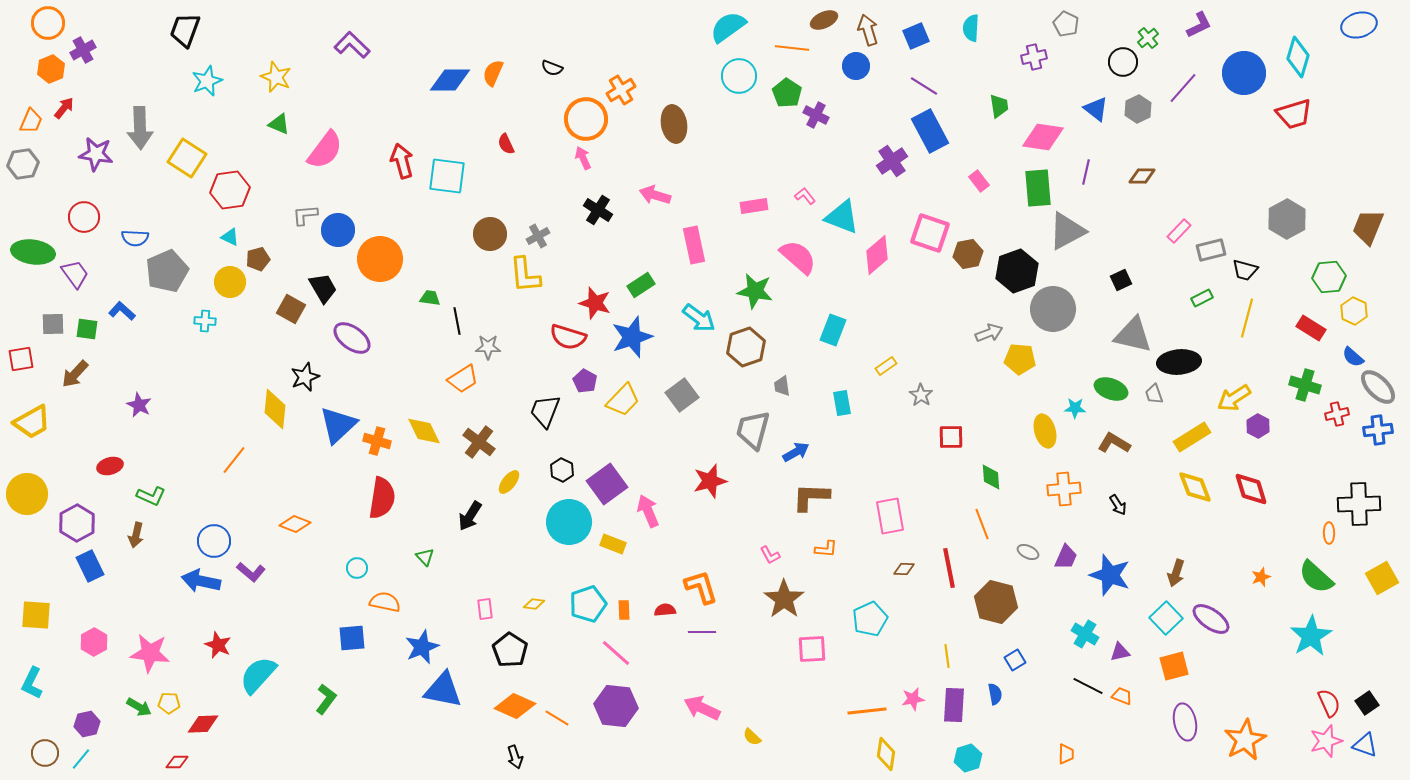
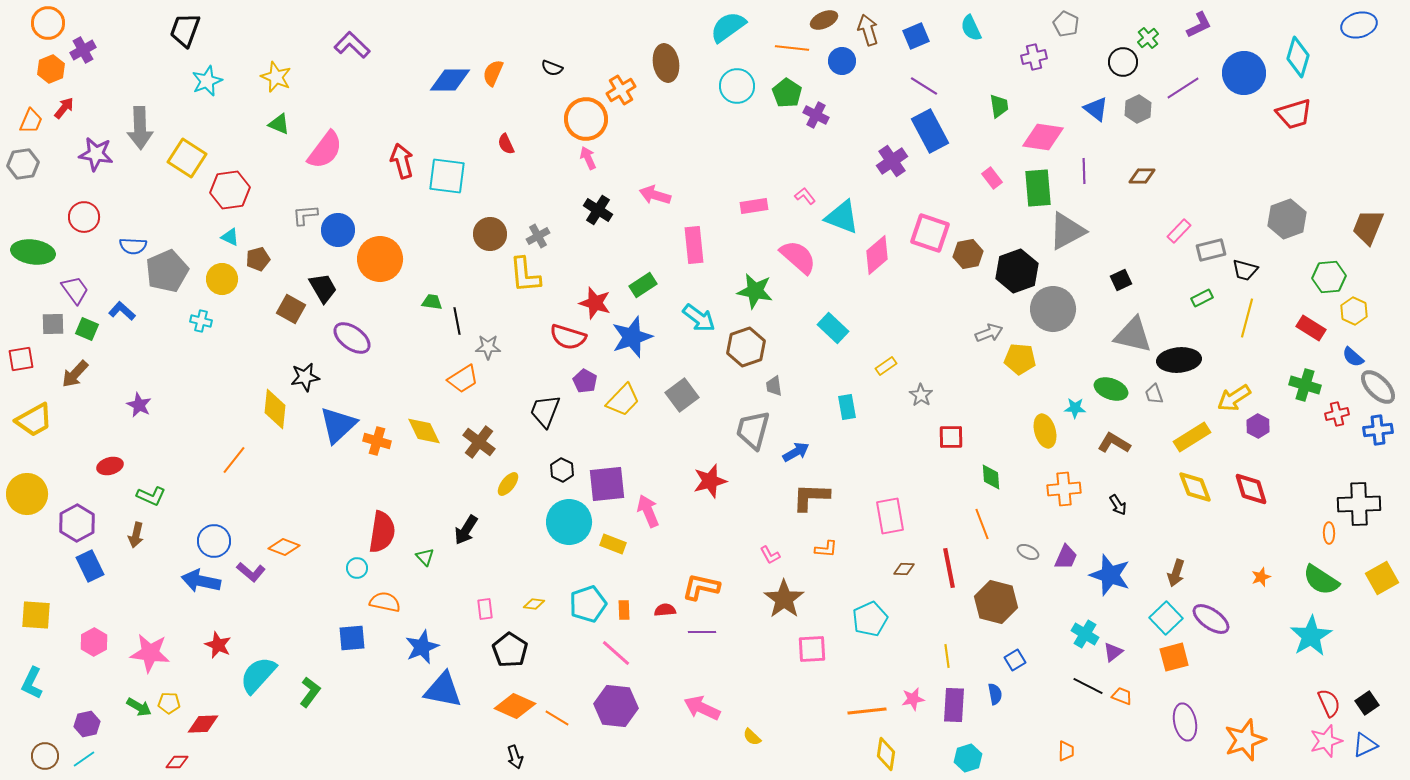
cyan semicircle at (971, 28): rotated 28 degrees counterclockwise
blue circle at (856, 66): moved 14 px left, 5 px up
cyan circle at (739, 76): moved 2 px left, 10 px down
purple line at (1183, 88): rotated 16 degrees clockwise
brown ellipse at (674, 124): moved 8 px left, 61 px up
pink arrow at (583, 158): moved 5 px right
purple line at (1086, 172): moved 2 px left, 1 px up; rotated 15 degrees counterclockwise
pink rectangle at (979, 181): moved 13 px right, 3 px up
gray hexagon at (1287, 219): rotated 9 degrees clockwise
blue semicircle at (135, 238): moved 2 px left, 8 px down
pink rectangle at (694, 245): rotated 6 degrees clockwise
purple trapezoid at (75, 274): moved 16 px down
yellow circle at (230, 282): moved 8 px left, 3 px up
green rectangle at (641, 285): moved 2 px right
green trapezoid at (430, 298): moved 2 px right, 4 px down
cyan cross at (205, 321): moved 4 px left; rotated 10 degrees clockwise
green square at (87, 329): rotated 15 degrees clockwise
cyan rectangle at (833, 330): moved 2 px up; rotated 68 degrees counterclockwise
black ellipse at (1179, 362): moved 2 px up
black star at (305, 377): rotated 12 degrees clockwise
gray trapezoid at (782, 386): moved 8 px left
cyan rectangle at (842, 403): moved 5 px right, 4 px down
yellow trapezoid at (32, 422): moved 2 px right, 2 px up
yellow ellipse at (509, 482): moved 1 px left, 2 px down
purple square at (607, 484): rotated 30 degrees clockwise
red semicircle at (382, 498): moved 34 px down
black arrow at (470, 516): moved 4 px left, 14 px down
orange diamond at (295, 524): moved 11 px left, 23 px down
green semicircle at (1316, 577): moved 5 px right, 3 px down; rotated 9 degrees counterclockwise
orange L-shape at (701, 587): rotated 60 degrees counterclockwise
purple triangle at (1120, 652): moved 7 px left; rotated 25 degrees counterclockwise
orange square at (1174, 666): moved 9 px up
green L-shape at (326, 699): moved 16 px left, 7 px up
orange star at (1245, 740): rotated 9 degrees clockwise
blue triangle at (1365, 745): rotated 44 degrees counterclockwise
brown circle at (45, 753): moved 3 px down
orange trapezoid at (1066, 754): moved 3 px up
cyan line at (81, 759): moved 3 px right; rotated 15 degrees clockwise
